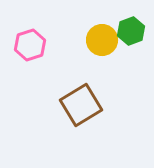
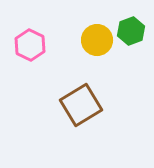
yellow circle: moved 5 px left
pink hexagon: rotated 16 degrees counterclockwise
